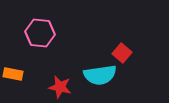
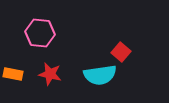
red square: moved 1 px left, 1 px up
red star: moved 10 px left, 13 px up
